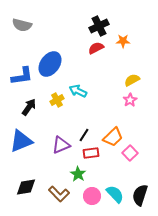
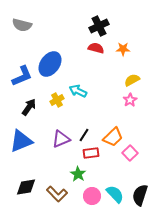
orange star: moved 8 px down
red semicircle: rotated 42 degrees clockwise
blue L-shape: rotated 15 degrees counterclockwise
purple triangle: moved 6 px up
brown L-shape: moved 2 px left
